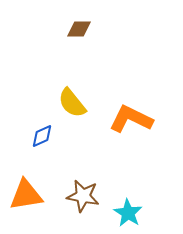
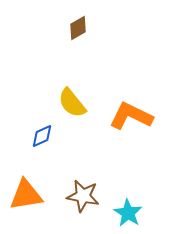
brown diamond: moved 1 px left, 1 px up; rotated 30 degrees counterclockwise
orange L-shape: moved 3 px up
